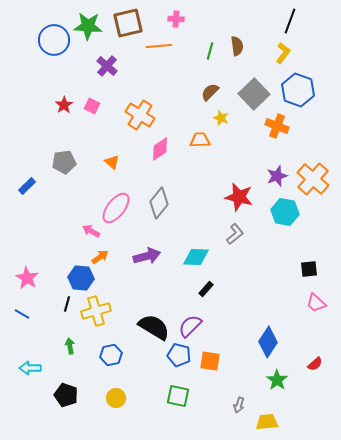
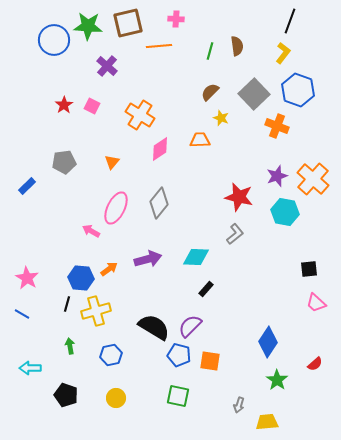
orange triangle at (112, 162): rotated 28 degrees clockwise
pink ellipse at (116, 208): rotated 12 degrees counterclockwise
purple arrow at (147, 256): moved 1 px right, 3 px down
orange arrow at (100, 257): moved 9 px right, 12 px down
